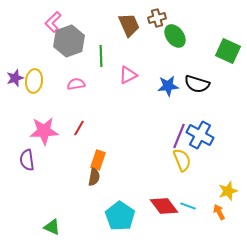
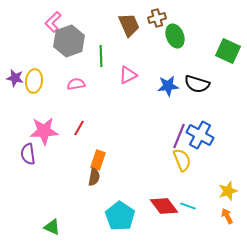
green ellipse: rotated 15 degrees clockwise
purple star: rotated 30 degrees clockwise
purple semicircle: moved 1 px right, 6 px up
orange arrow: moved 8 px right, 4 px down
